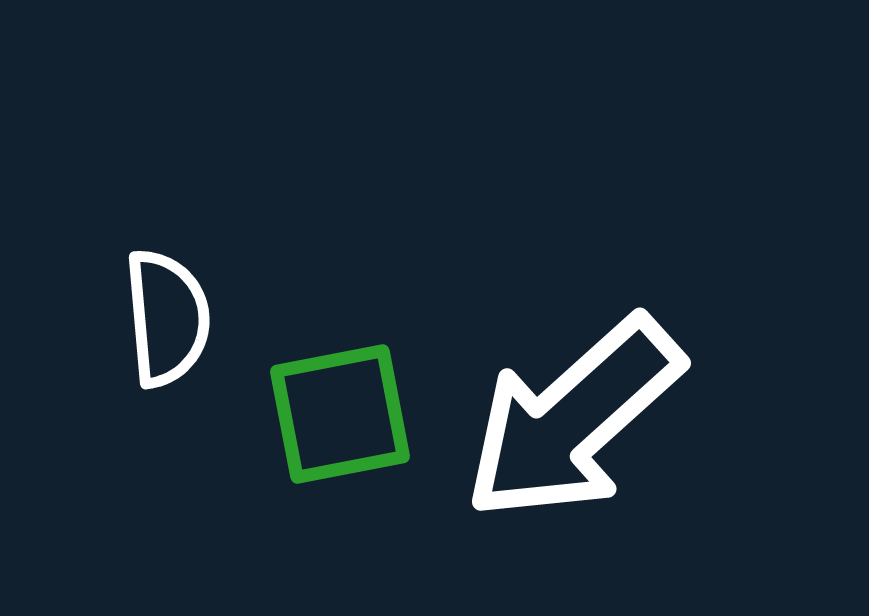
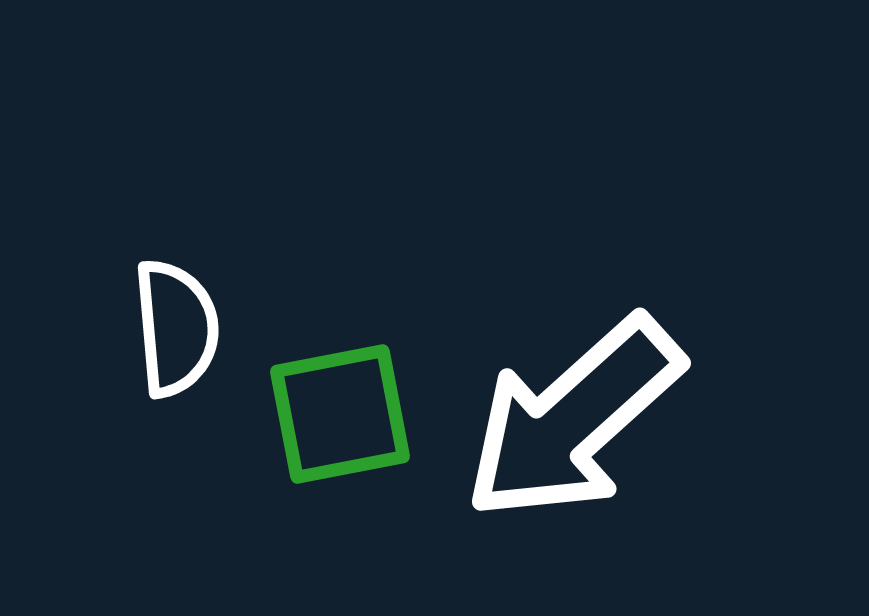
white semicircle: moved 9 px right, 10 px down
